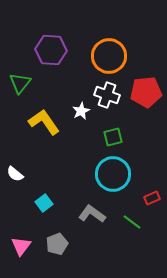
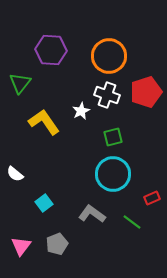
red pentagon: rotated 12 degrees counterclockwise
